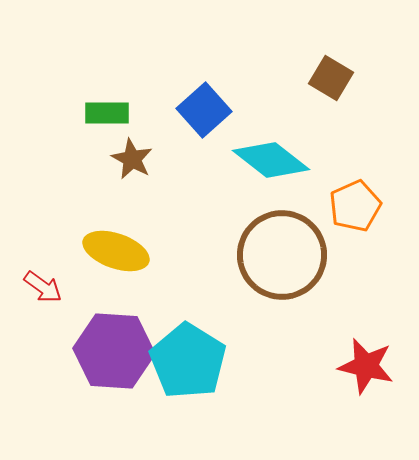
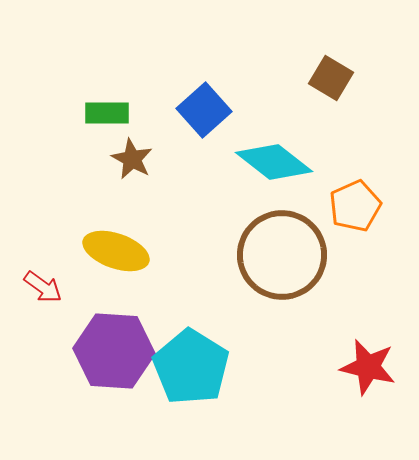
cyan diamond: moved 3 px right, 2 px down
cyan pentagon: moved 3 px right, 6 px down
red star: moved 2 px right, 1 px down
